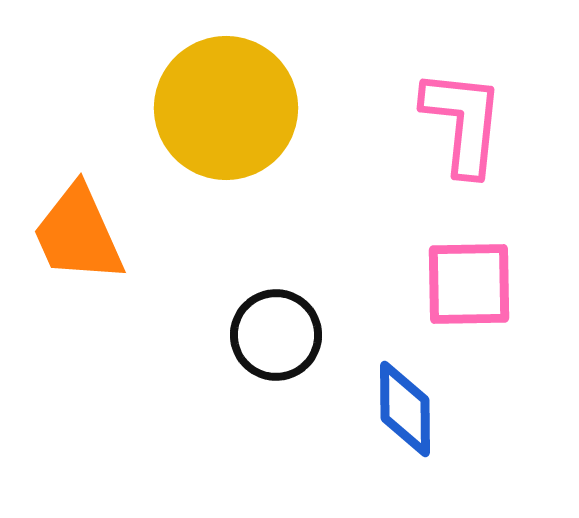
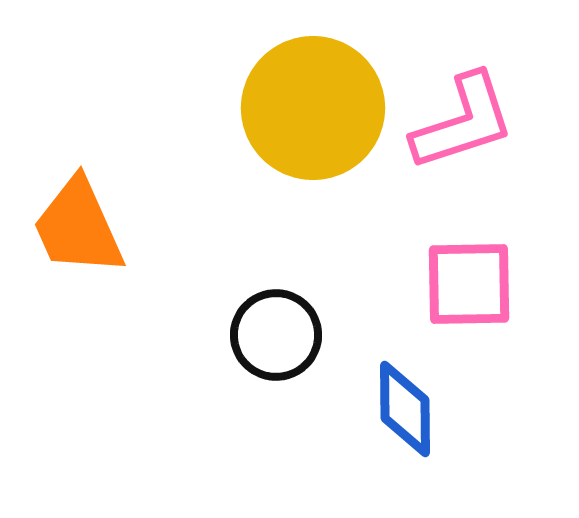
yellow circle: moved 87 px right
pink L-shape: rotated 66 degrees clockwise
orange trapezoid: moved 7 px up
